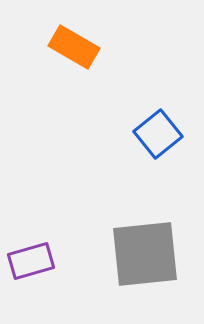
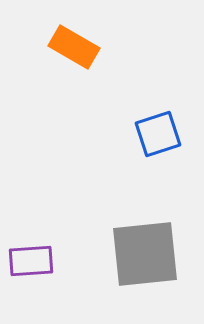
blue square: rotated 21 degrees clockwise
purple rectangle: rotated 12 degrees clockwise
